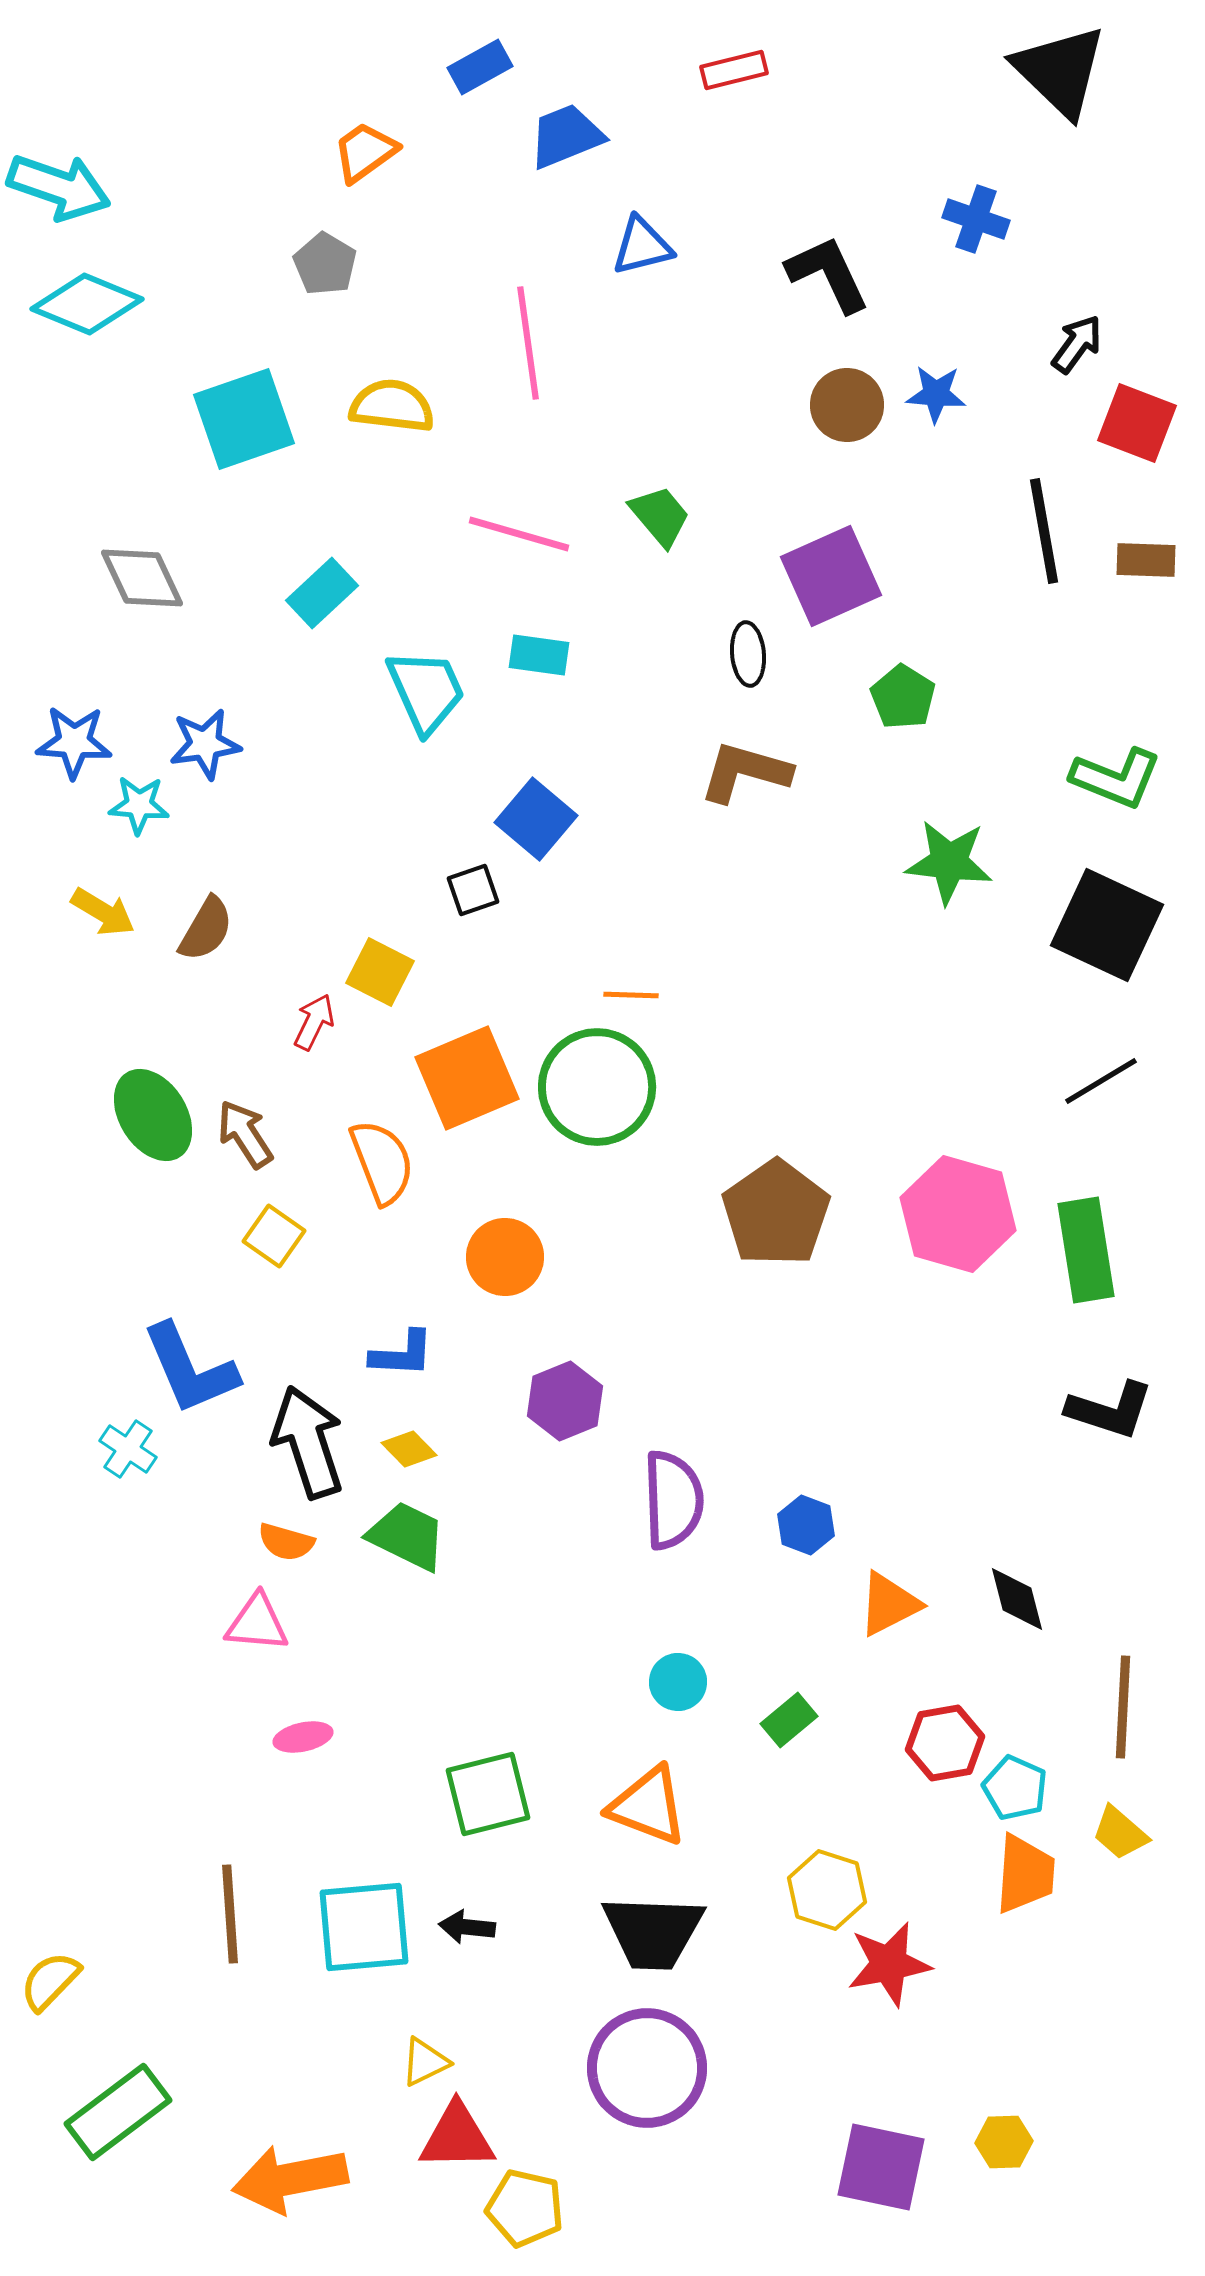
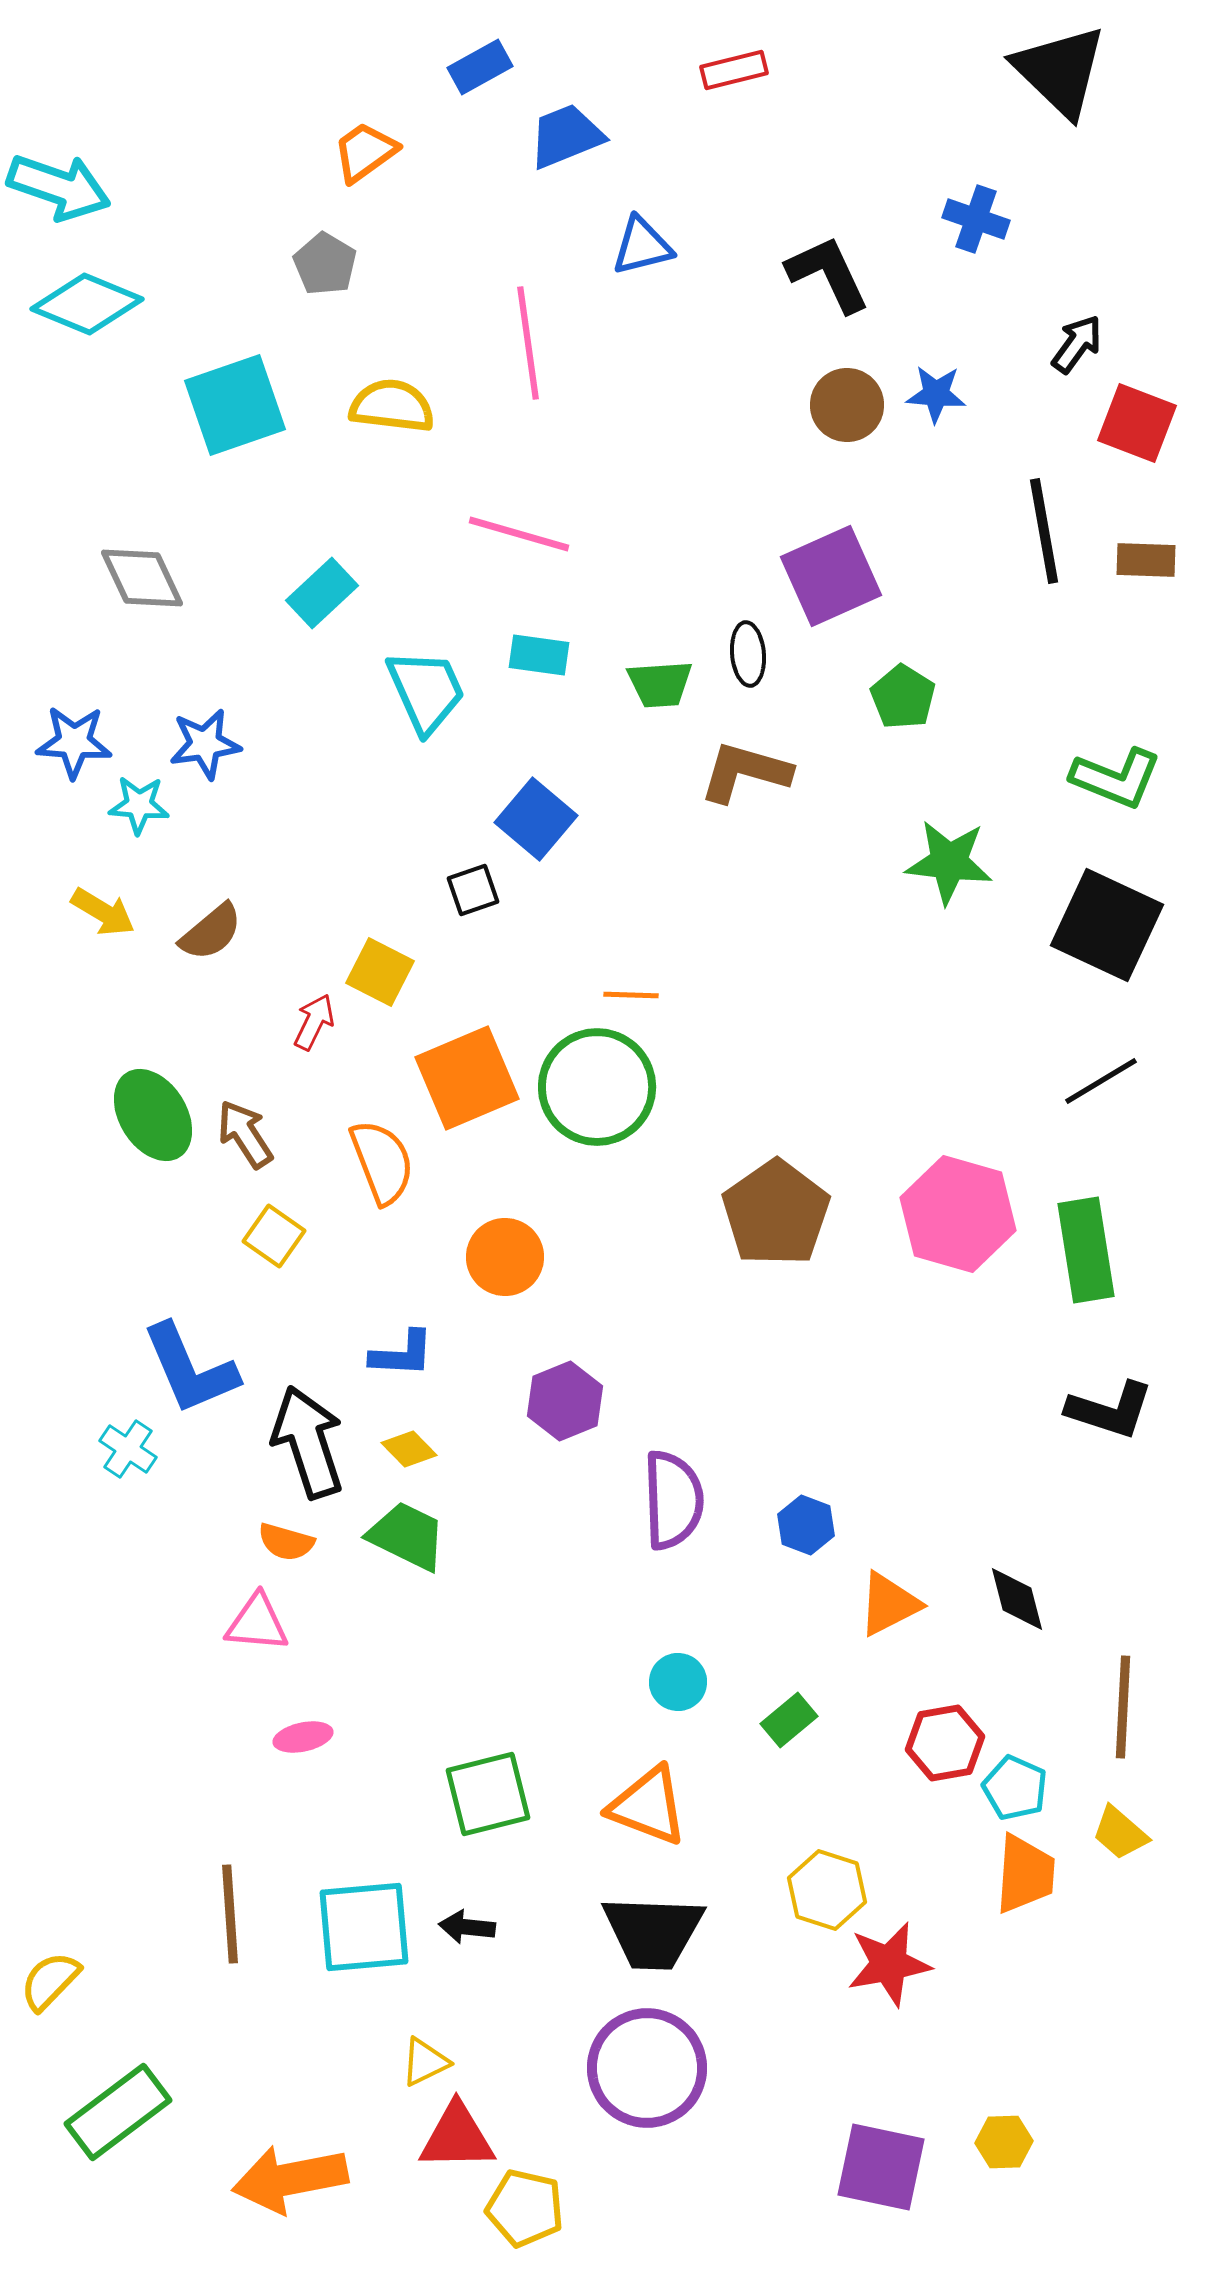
cyan square at (244, 419): moved 9 px left, 14 px up
green trapezoid at (660, 516): moved 168 px down; rotated 126 degrees clockwise
brown semicircle at (206, 929): moved 5 px right, 3 px down; rotated 20 degrees clockwise
